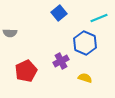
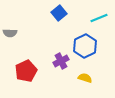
blue hexagon: moved 3 px down; rotated 10 degrees clockwise
